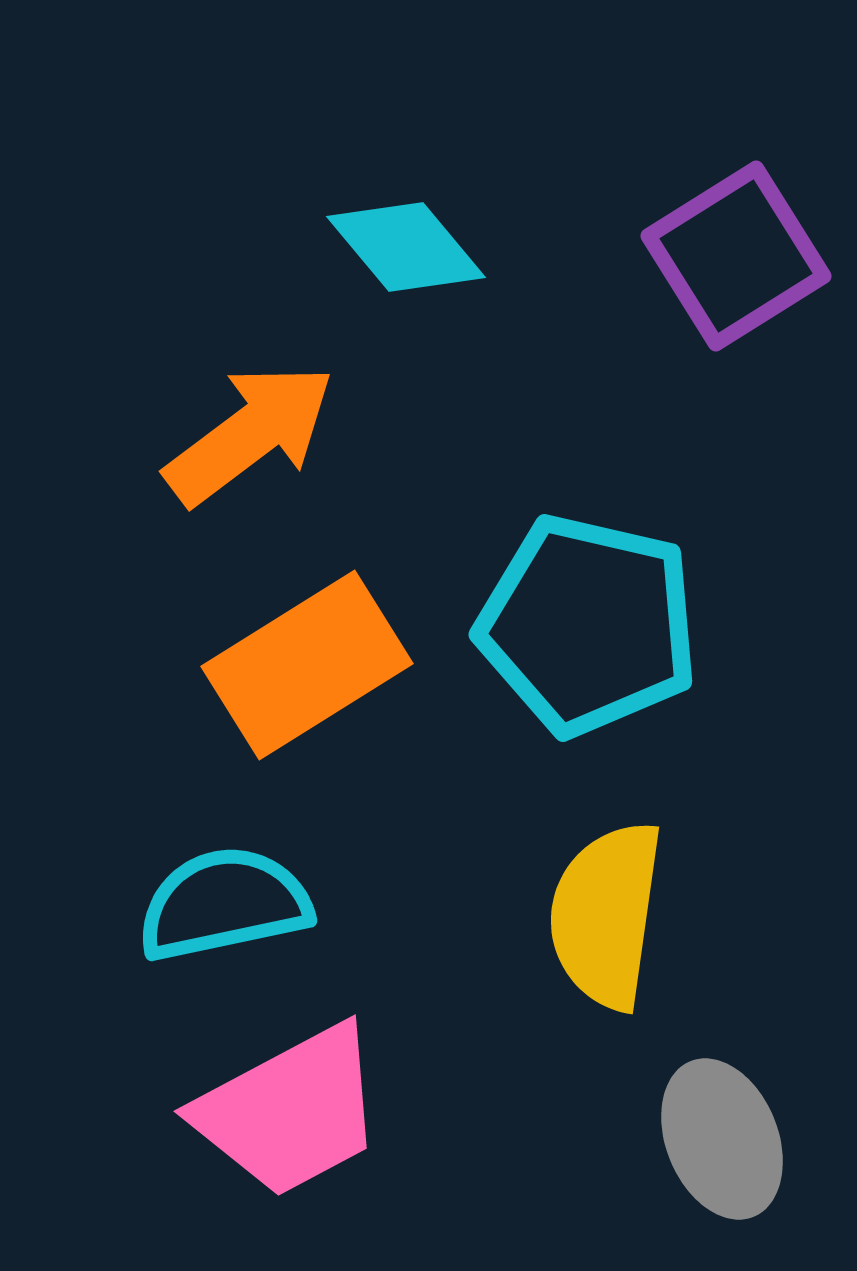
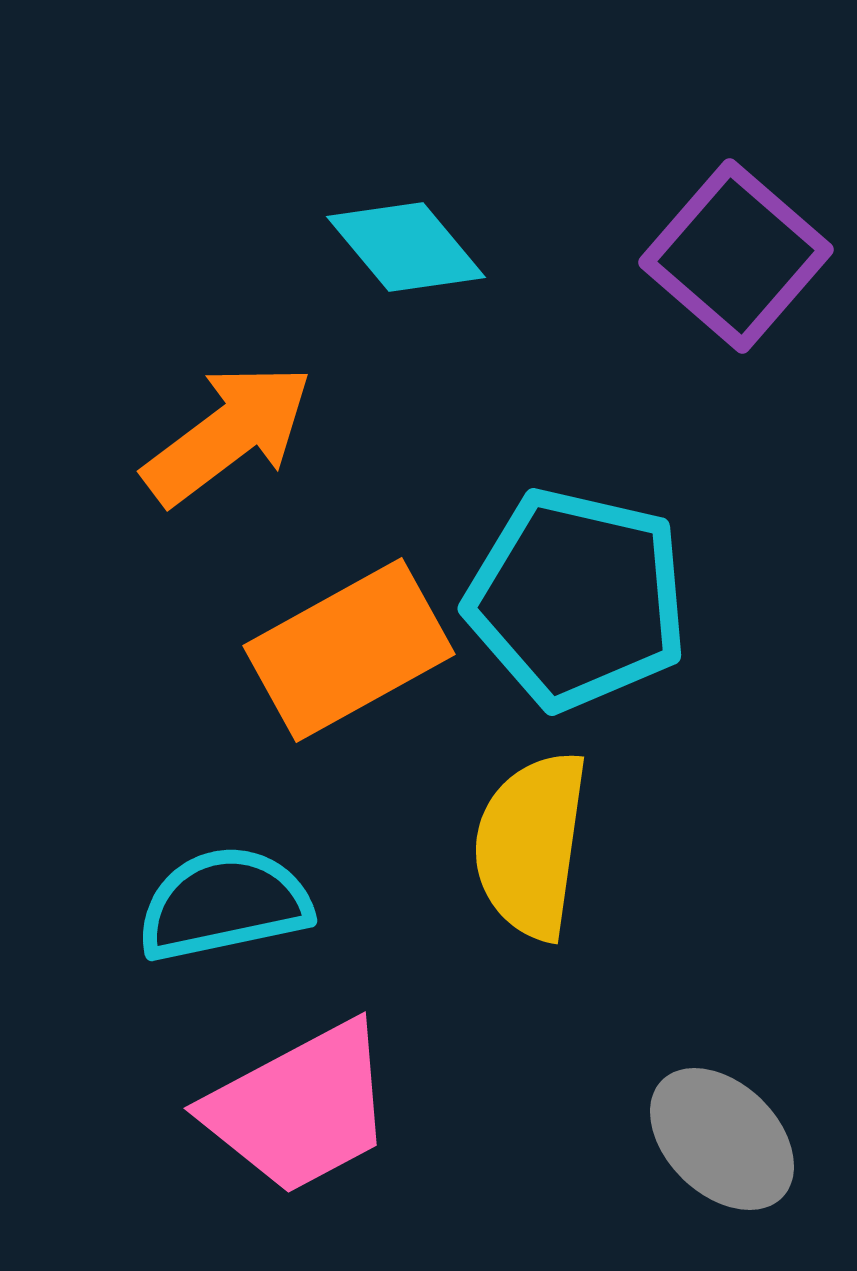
purple square: rotated 17 degrees counterclockwise
orange arrow: moved 22 px left
cyan pentagon: moved 11 px left, 26 px up
orange rectangle: moved 42 px right, 15 px up; rotated 3 degrees clockwise
yellow semicircle: moved 75 px left, 70 px up
pink trapezoid: moved 10 px right, 3 px up
gray ellipse: rotated 24 degrees counterclockwise
